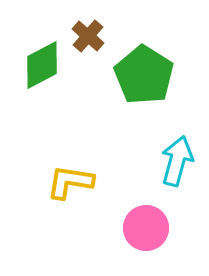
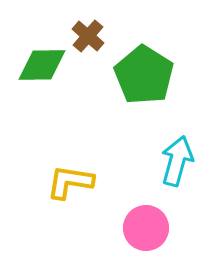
green diamond: rotated 27 degrees clockwise
